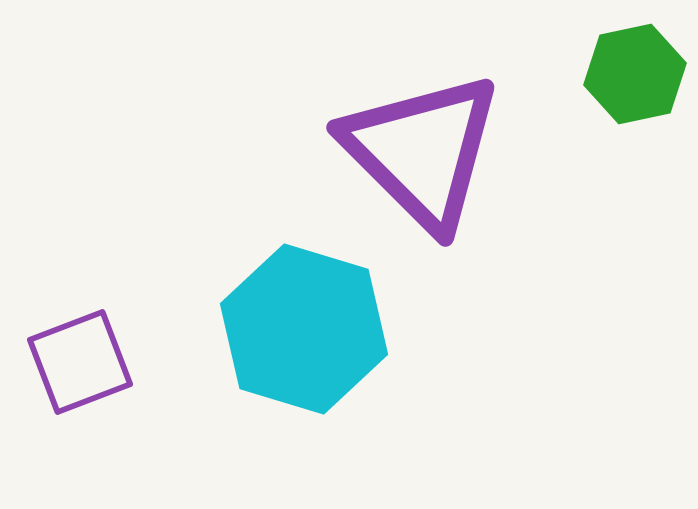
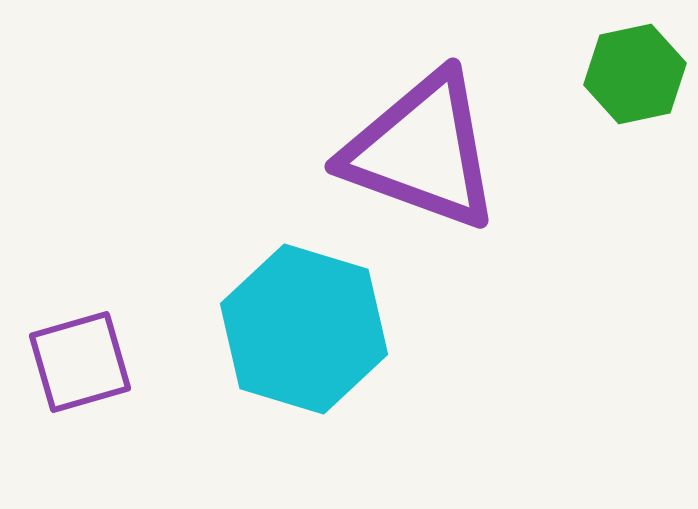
purple triangle: rotated 25 degrees counterclockwise
purple square: rotated 5 degrees clockwise
